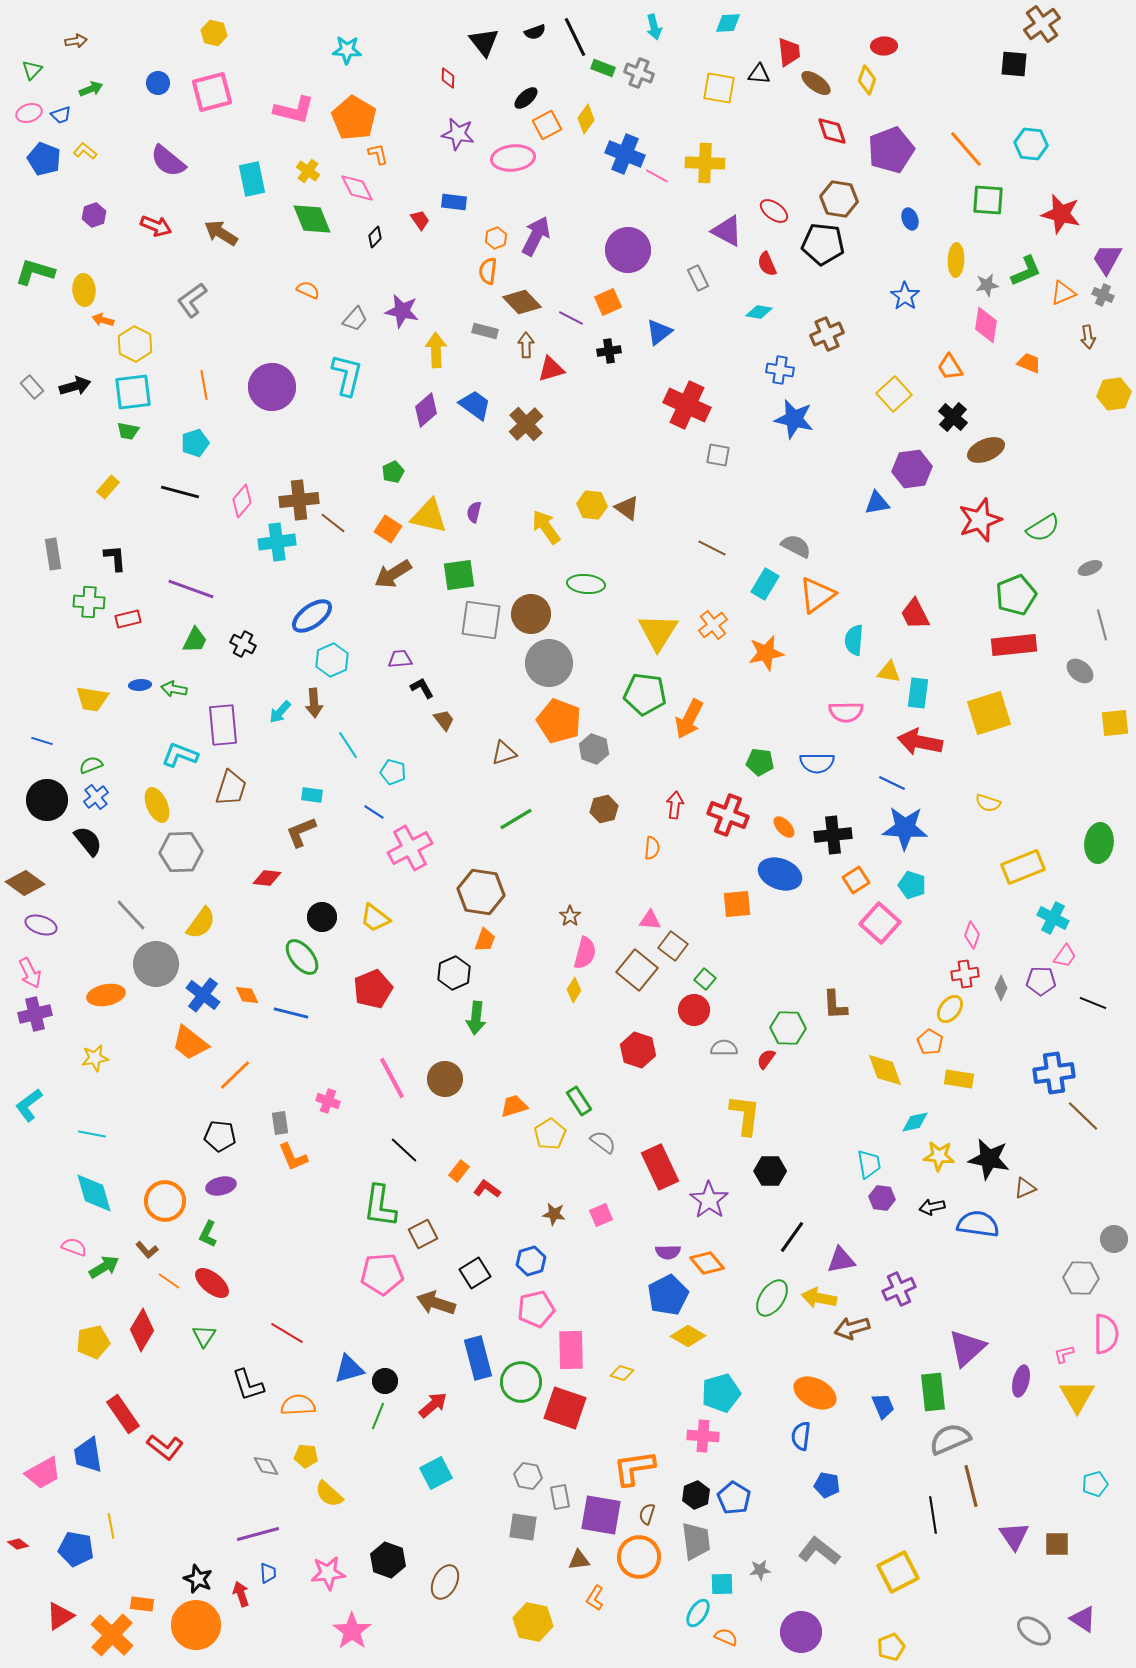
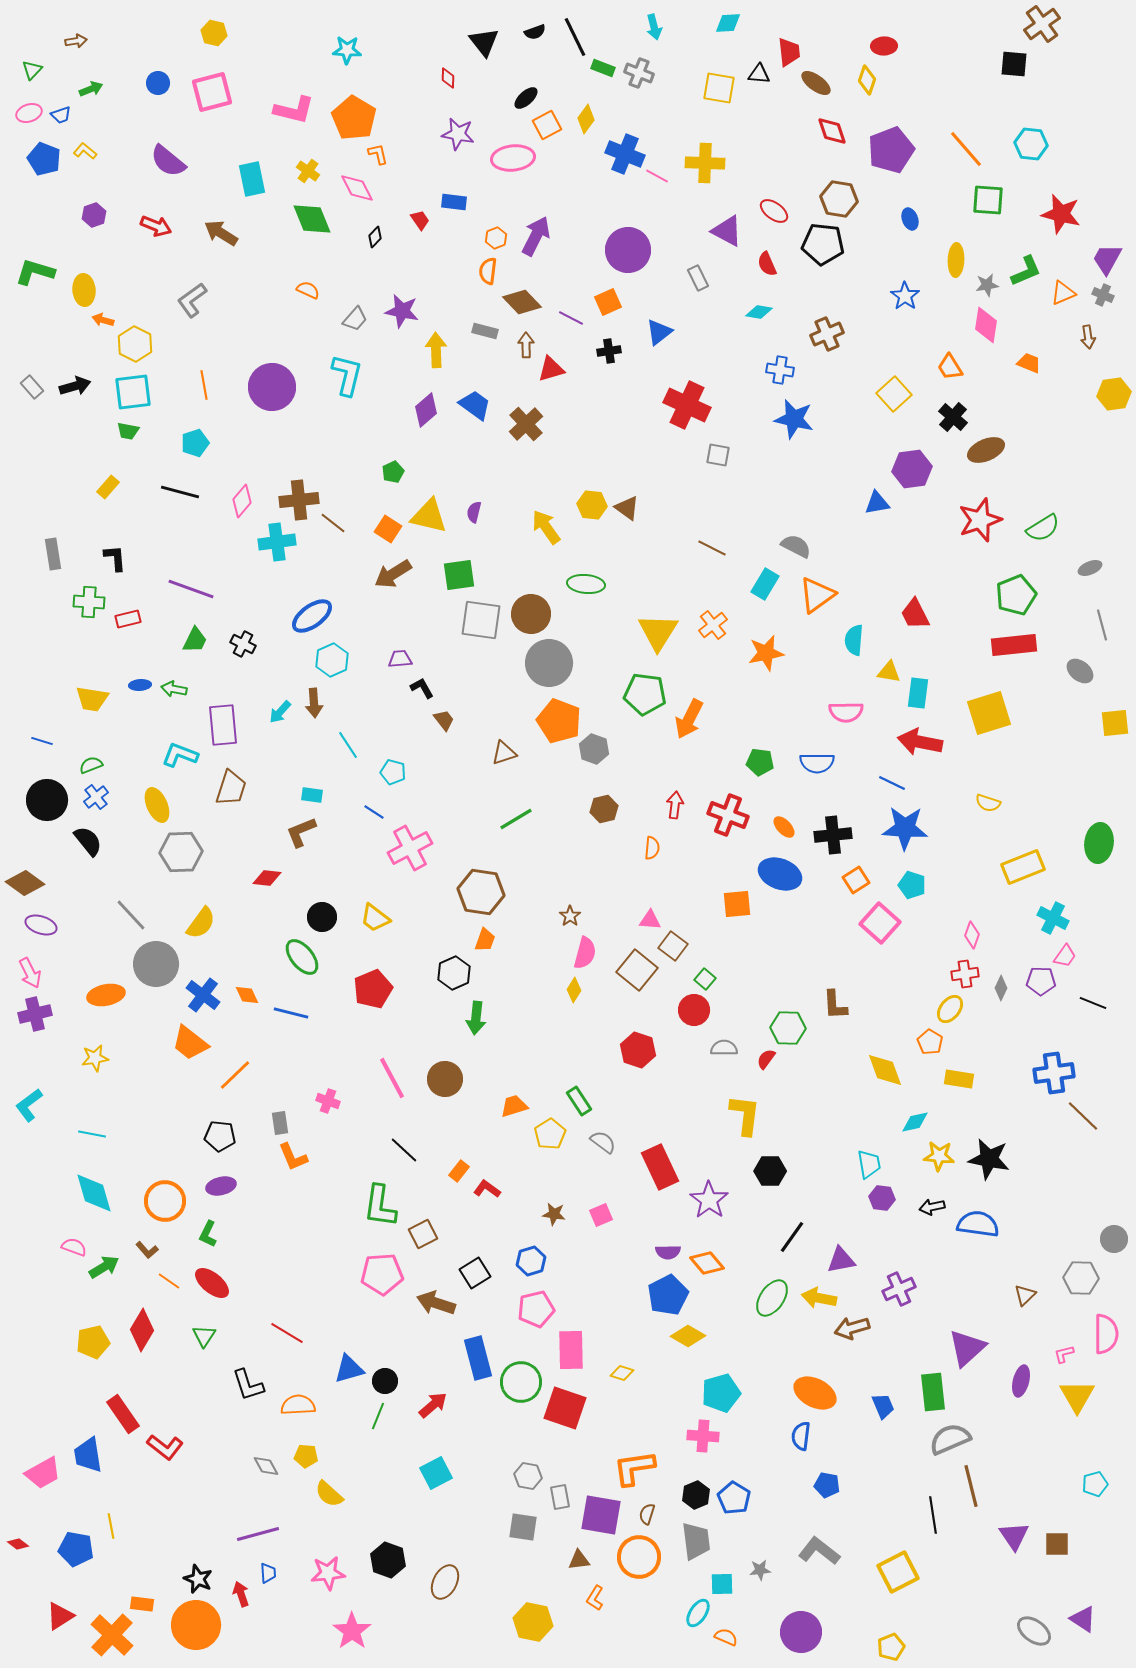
brown triangle at (1025, 1188): moved 107 px down; rotated 20 degrees counterclockwise
